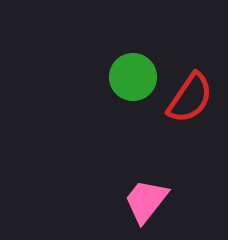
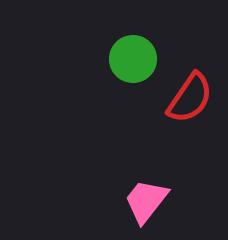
green circle: moved 18 px up
